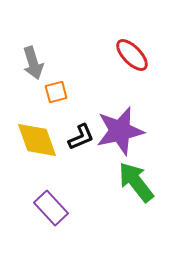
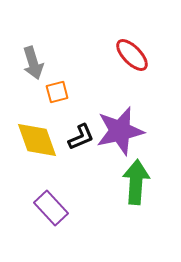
orange square: moved 1 px right
green arrow: rotated 42 degrees clockwise
